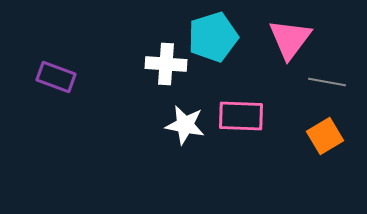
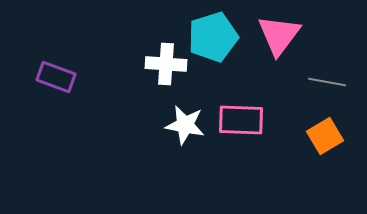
pink triangle: moved 11 px left, 4 px up
pink rectangle: moved 4 px down
